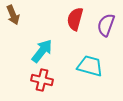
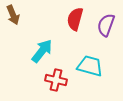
red cross: moved 14 px right
